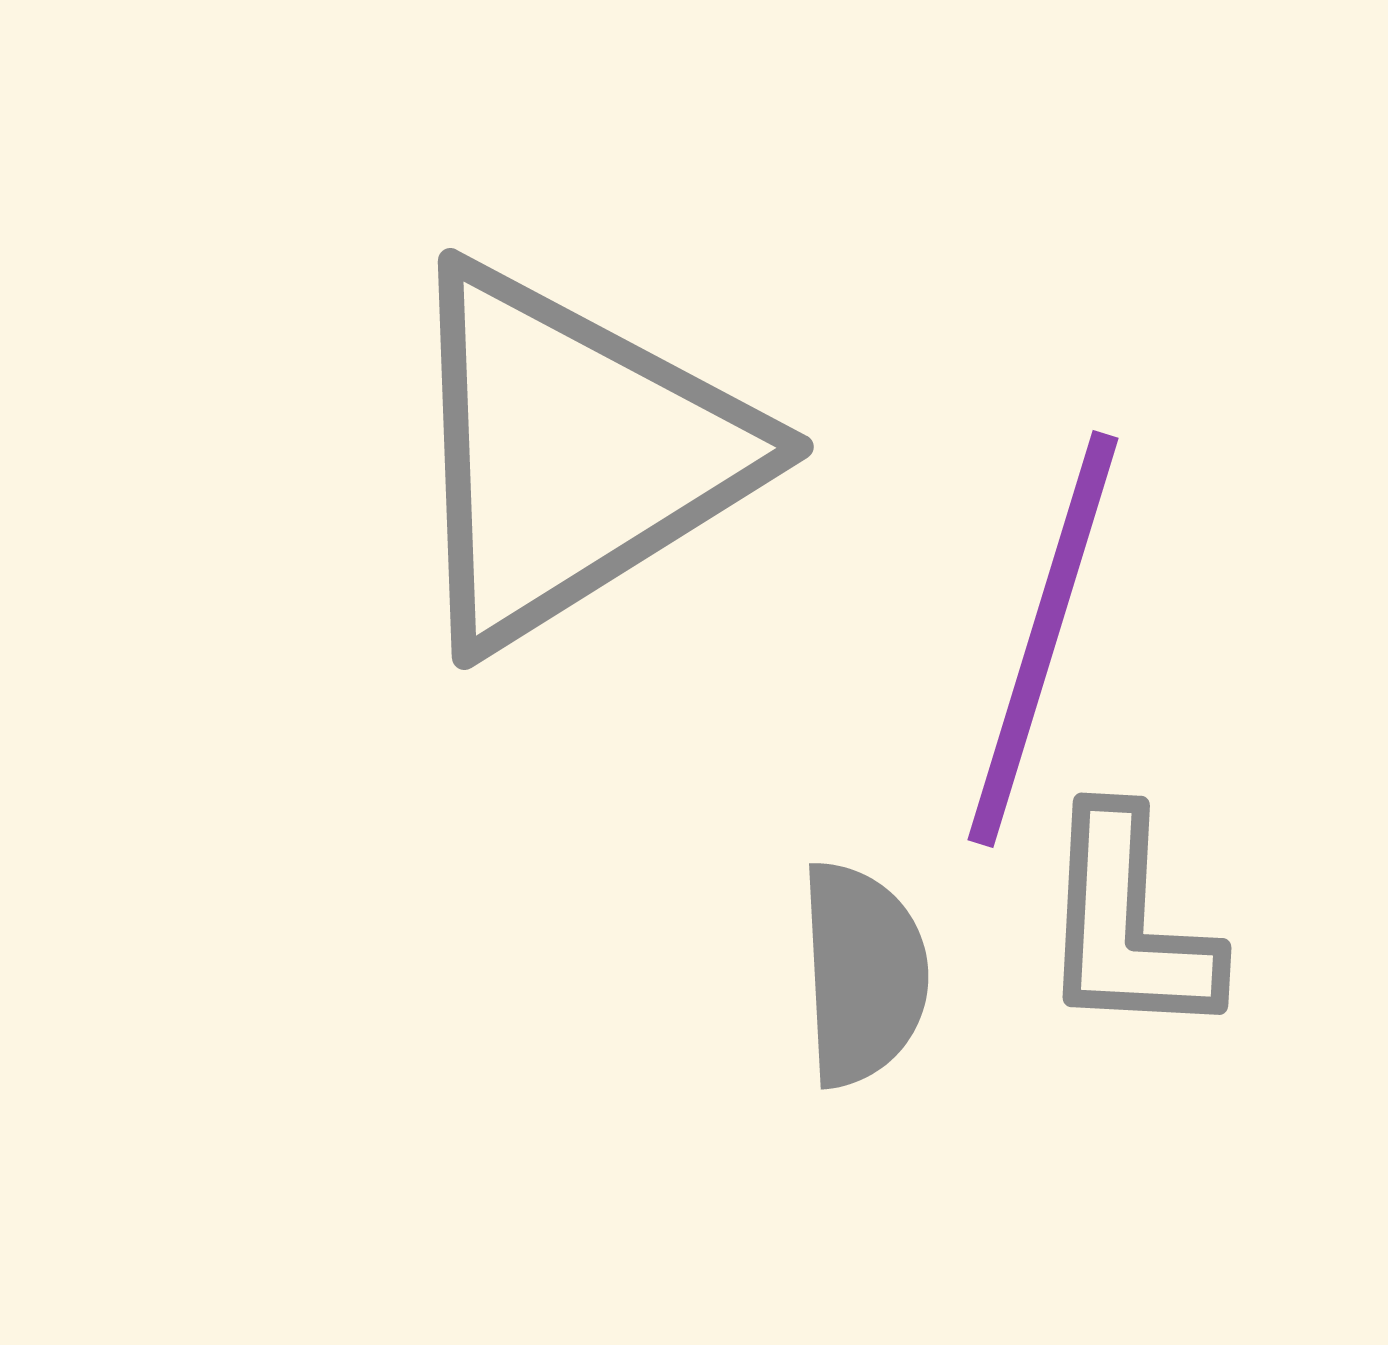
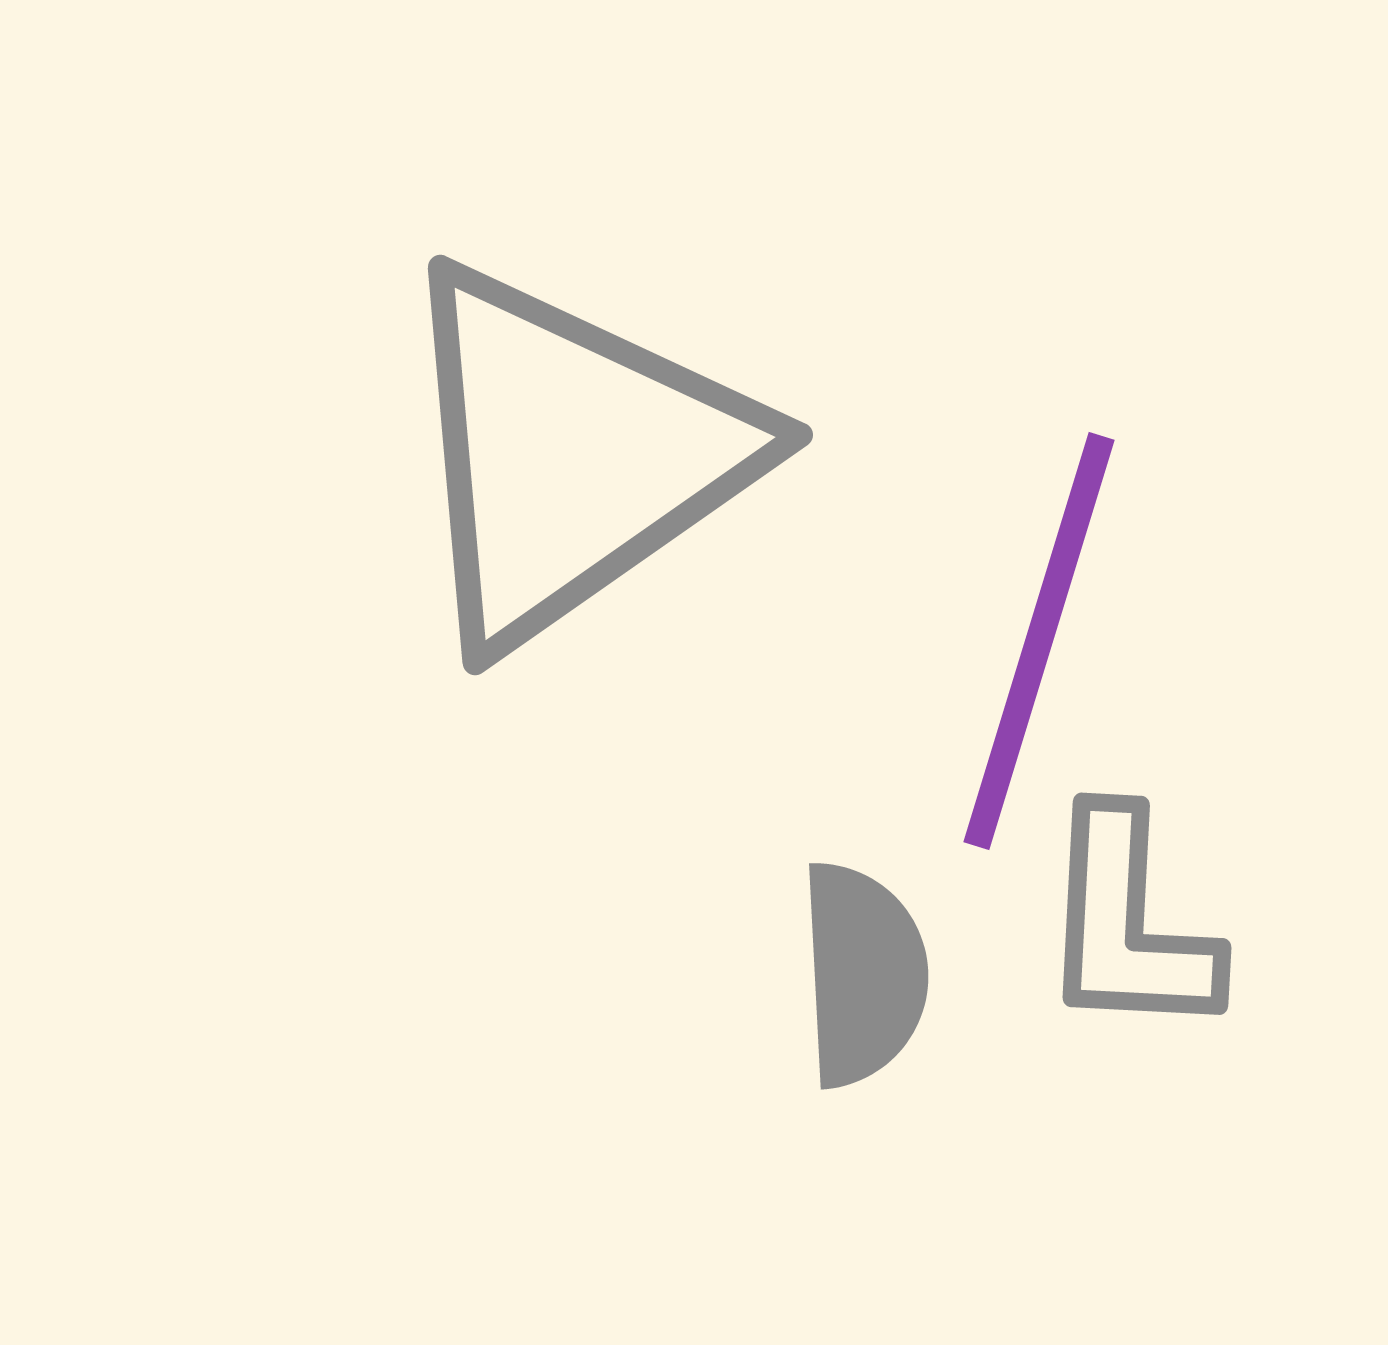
gray triangle: rotated 3 degrees counterclockwise
purple line: moved 4 px left, 2 px down
